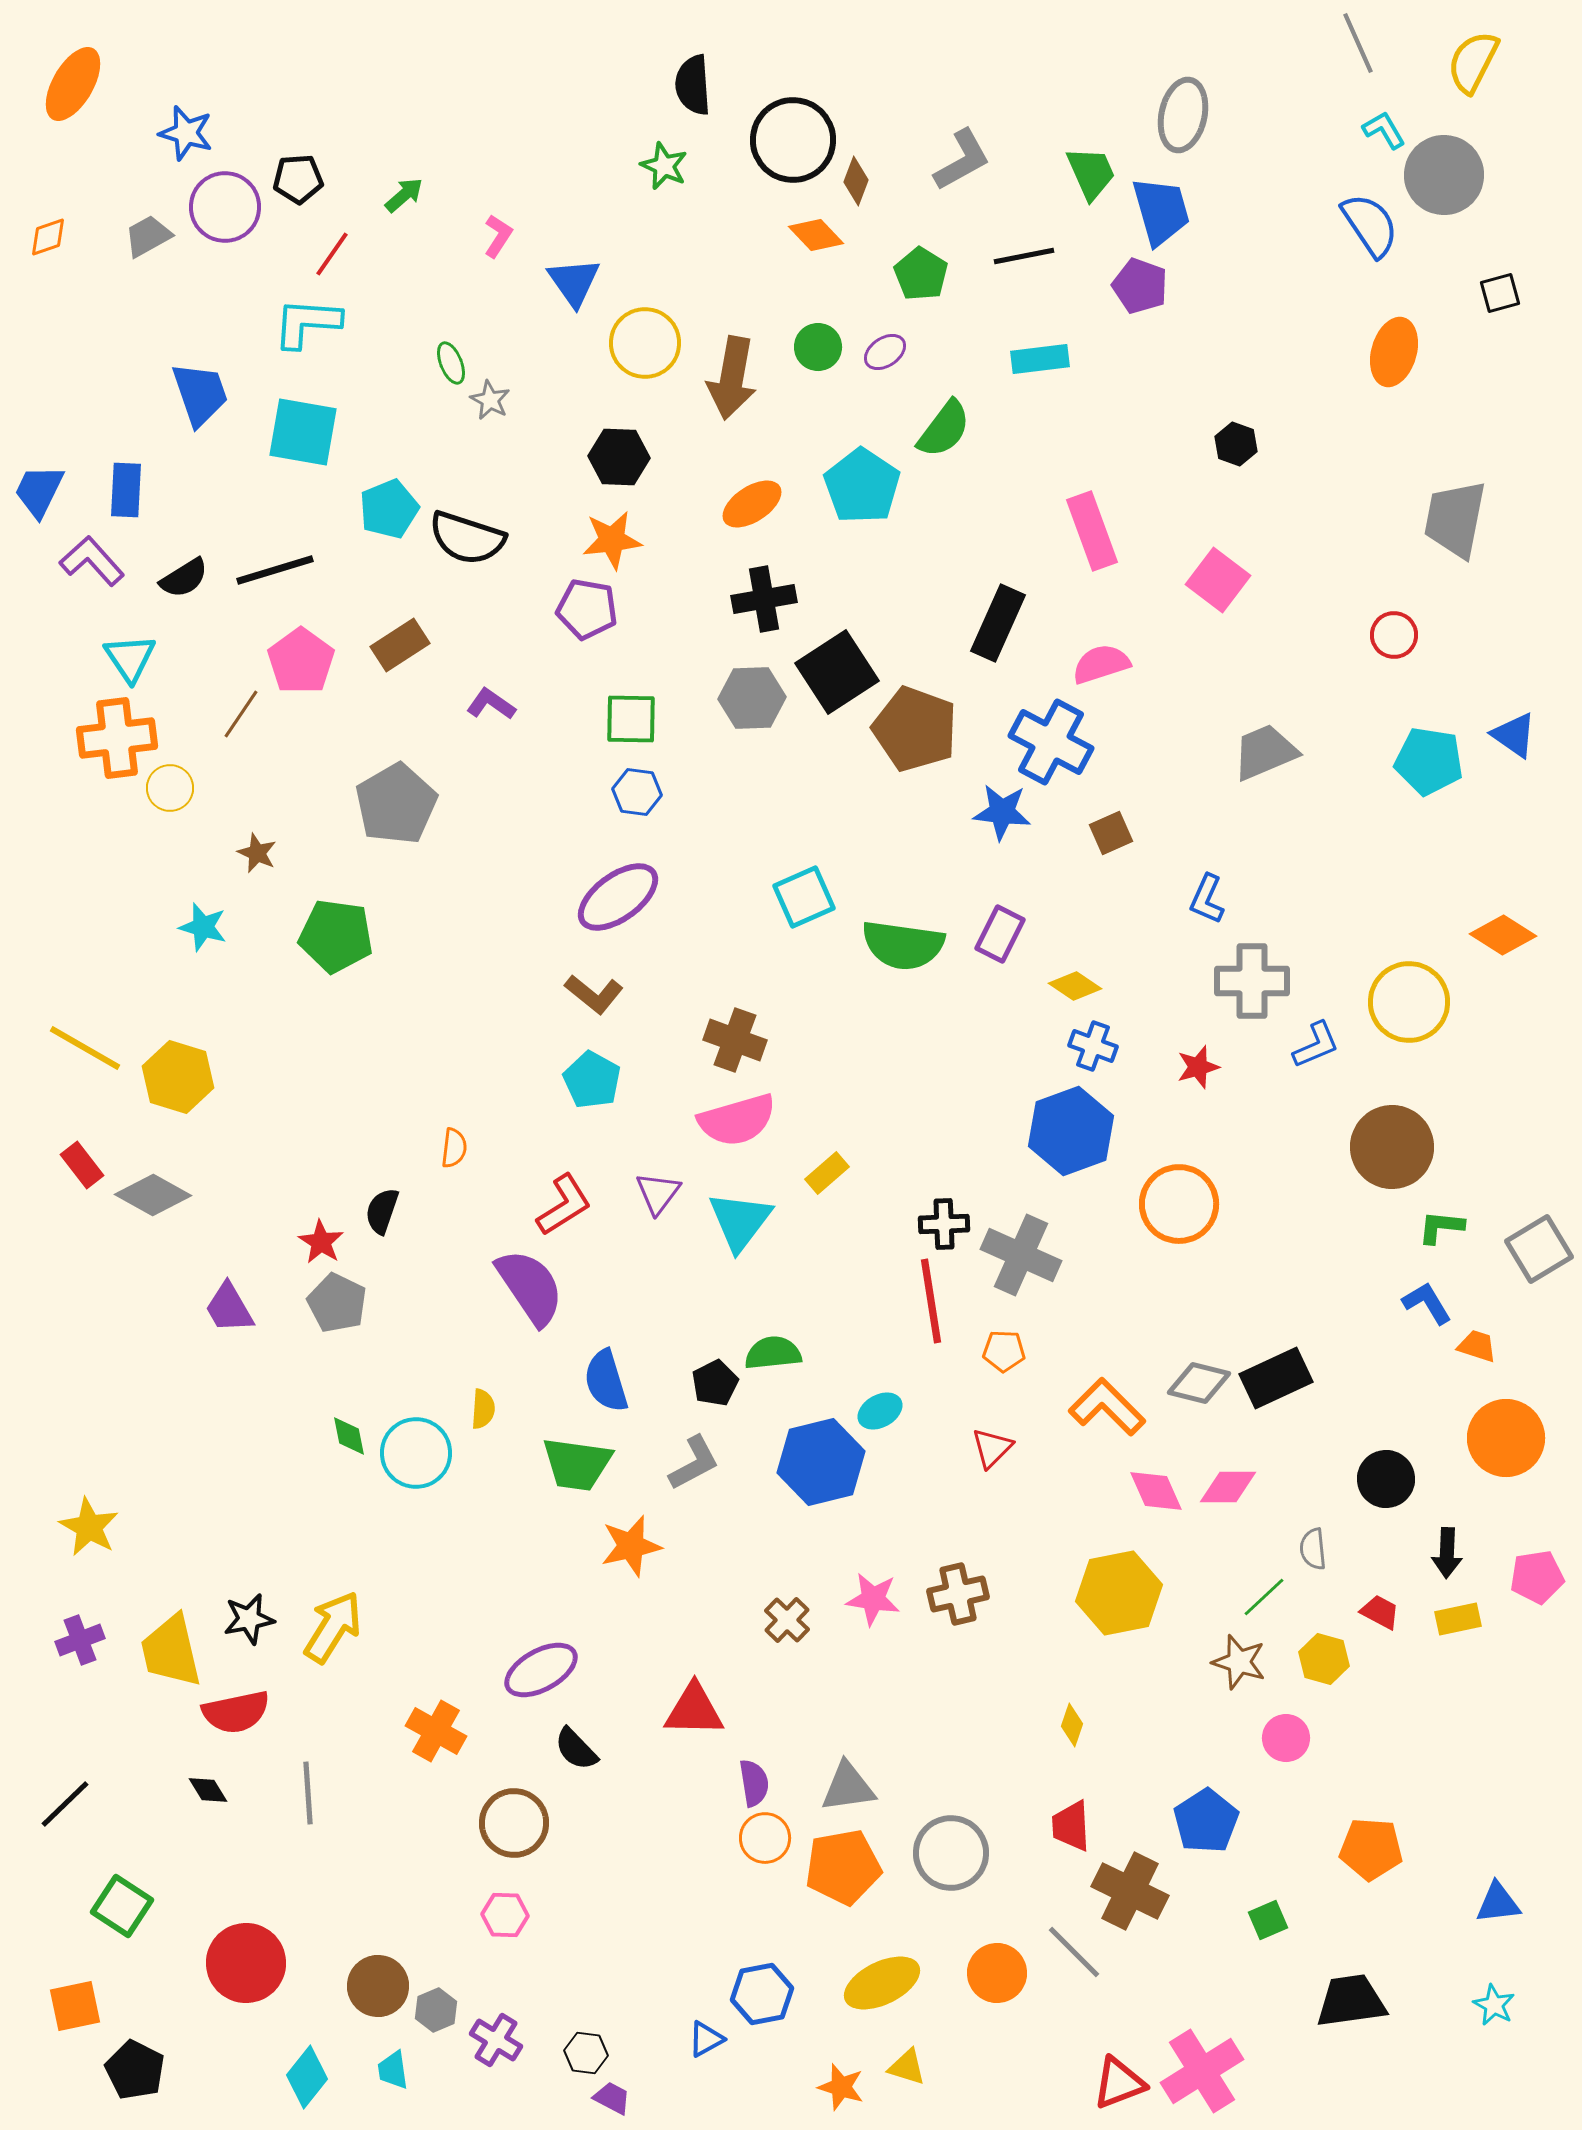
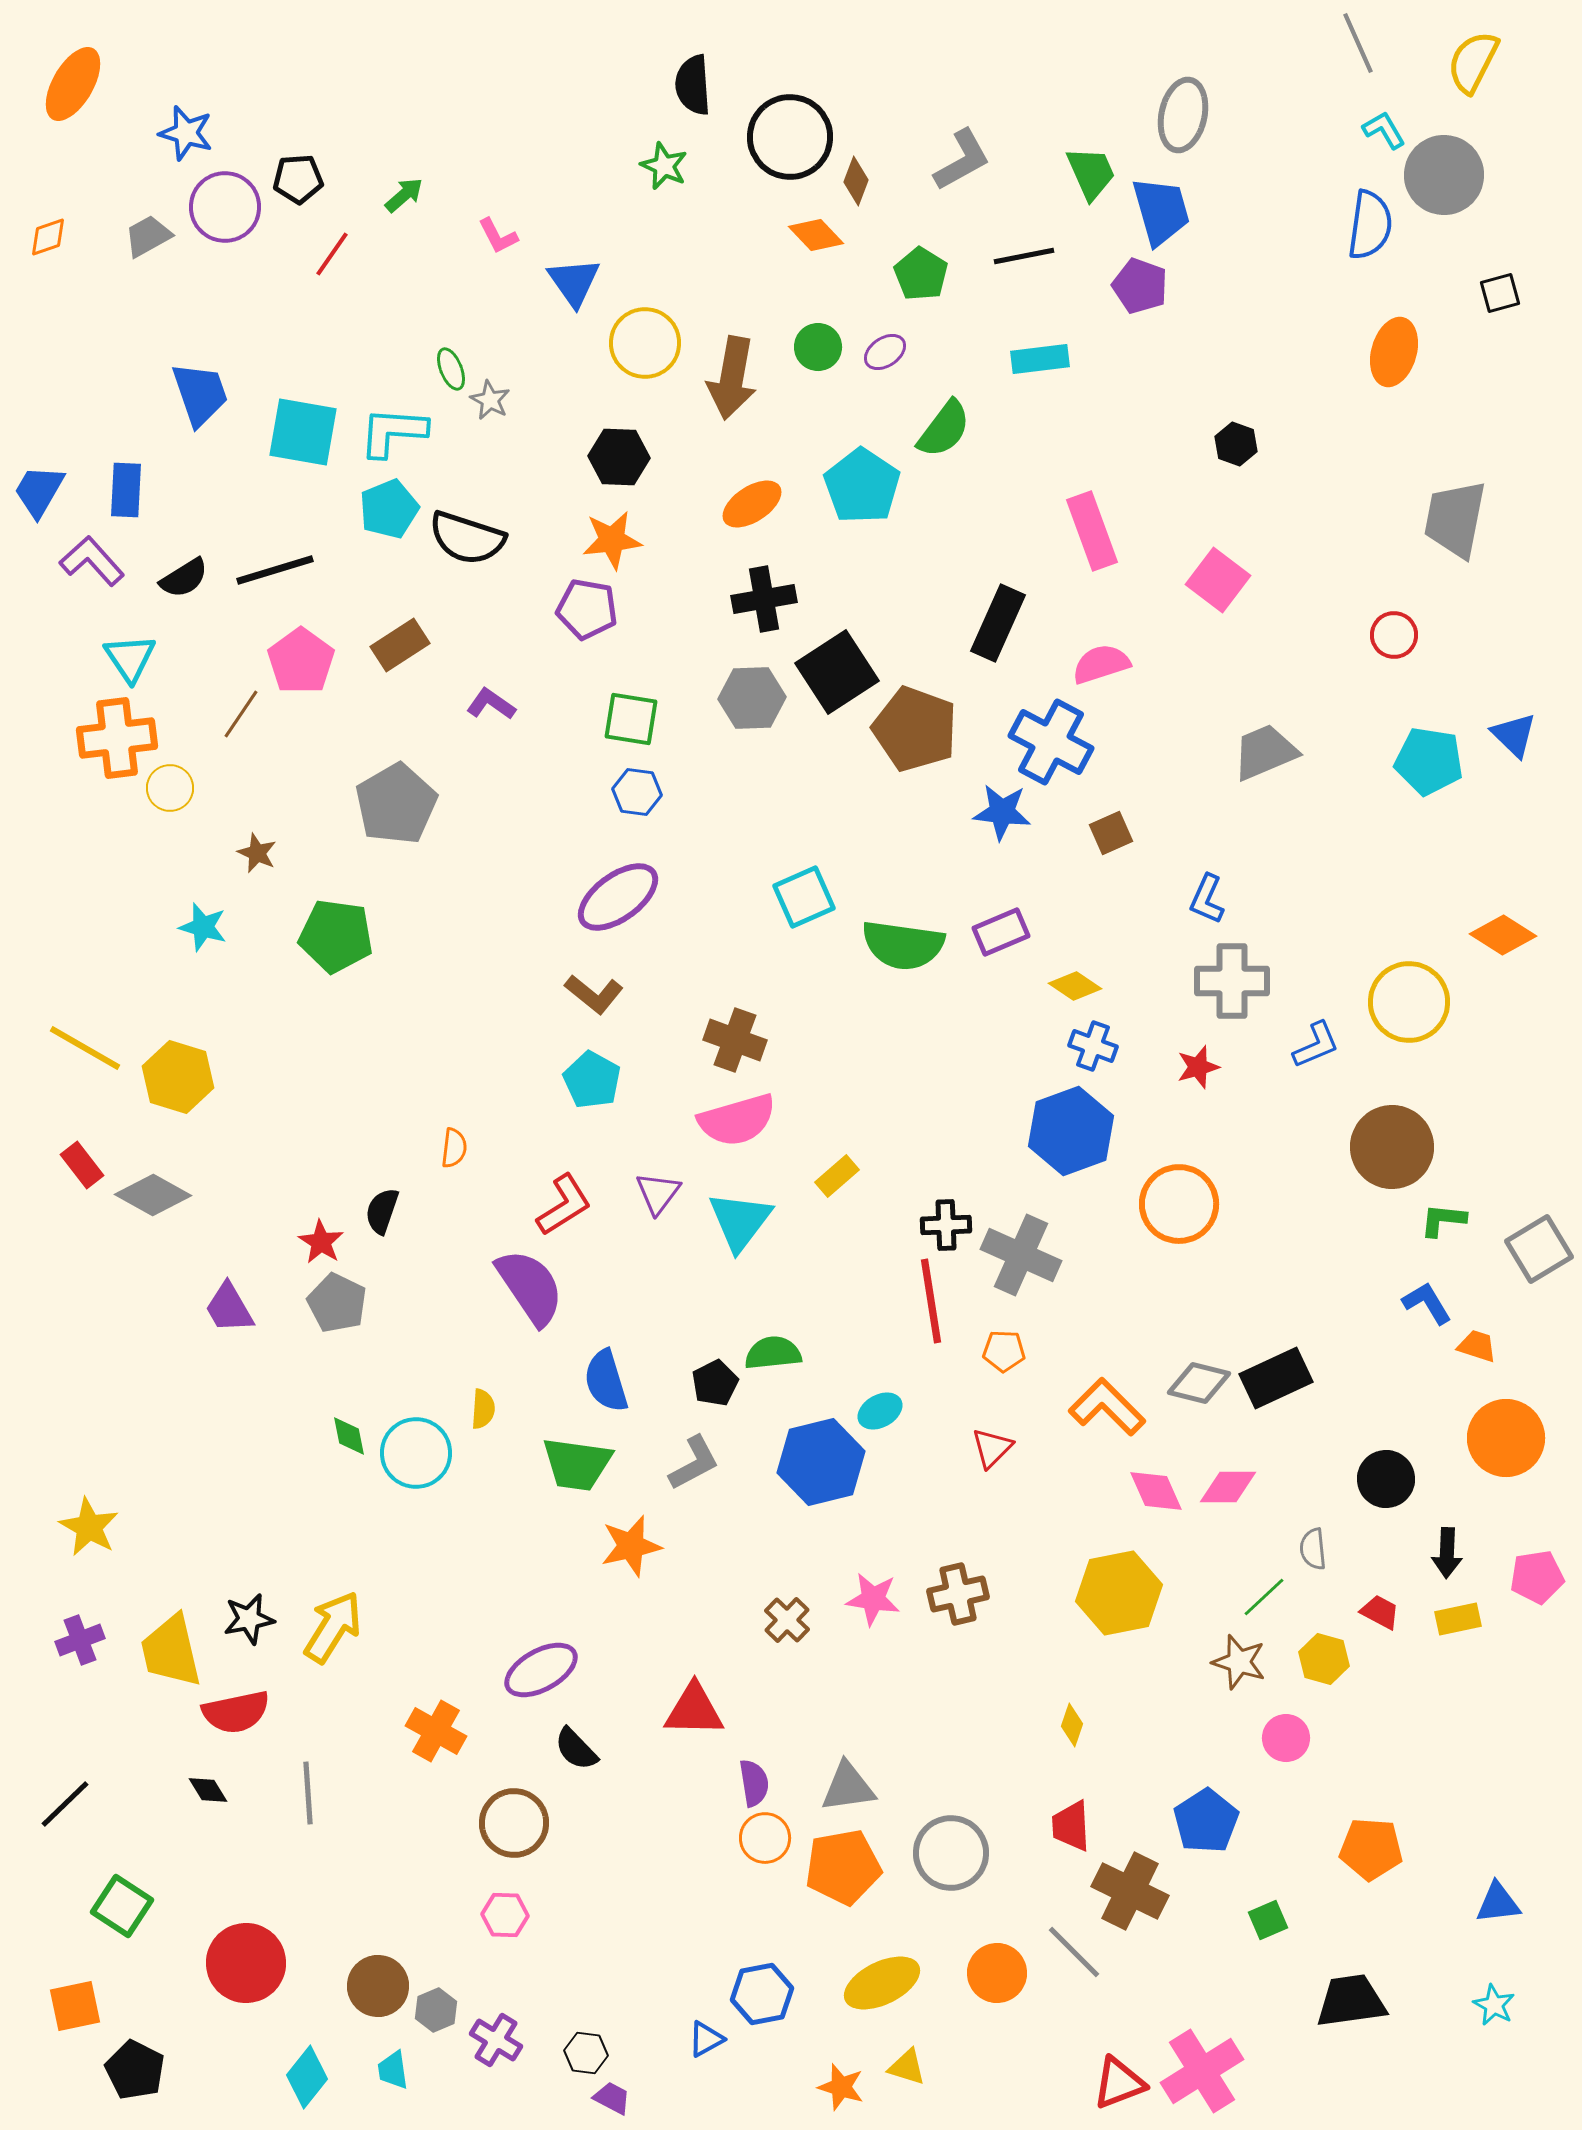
black circle at (793, 140): moved 3 px left, 3 px up
blue semicircle at (1370, 225): rotated 42 degrees clockwise
pink L-shape at (498, 236): rotated 120 degrees clockwise
cyan L-shape at (307, 323): moved 86 px right, 109 px down
green ellipse at (451, 363): moved 6 px down
blue trapezoid at (39, 491): rotated 4 degrees clockwise
green square at (631, 719): rotated 8 degrees clockwise
blue triangle at (1514, 735): rotated 9 degrees clockwise
purple rectangle at (1000, 934): moved 1 px right, 2 px up; rotated 40 degrees clockwise
gray cross at (1252, 981): moved 20 px left
yellow rectangle at (827, 1173): moved 10 px right, 3 px down
black cross at (944, 1224): moved 2 px right, 1 px down
green L-shape at (1441, 1227): moved 2 px right, 7 px up
